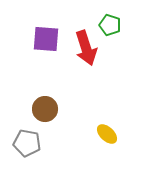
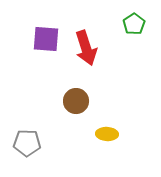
green pentagon: moved 24 px right, 1 px up; rotated 20 degrees clockwise
brown circle: moved 31 px right, 8 px up
yellow ellipse: rotated 40 degrees counterclockwise
gray pentagon: rotated 8 degrees counterclockwise
